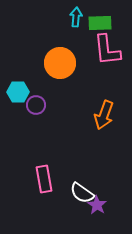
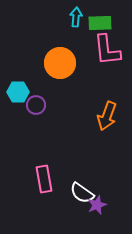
orange arrow: moved 3 px right, 1 px down
purple star: rotated 18 degrees clockwise
